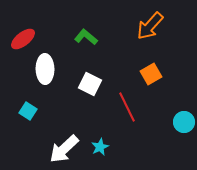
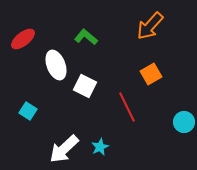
white ellipse: moved 11 px right, 4 px up; rotated 20 degrees counterclockwise
white square: moved 5 px left, 2 px down
